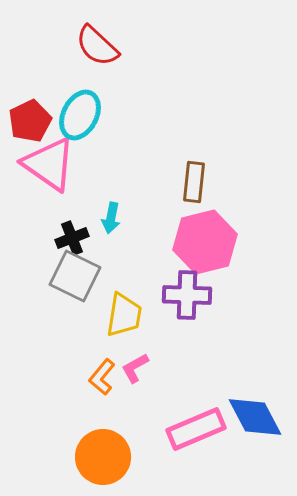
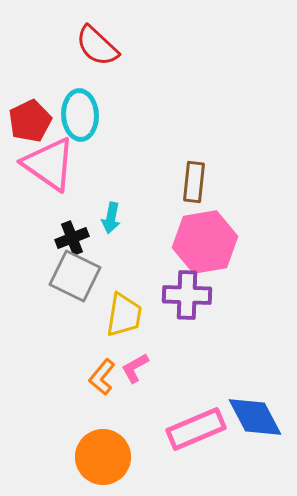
cyan ellipse: rotated 30 degrees counterclockwise
pink hexagon: rotated 4 degrees clockwise
